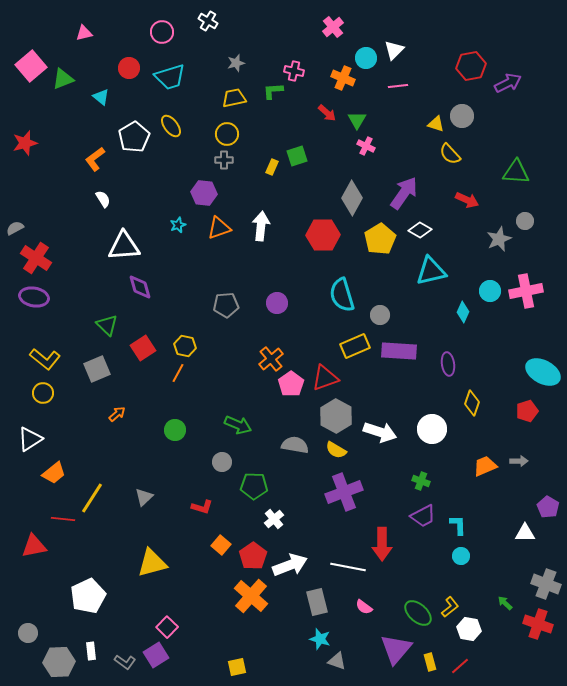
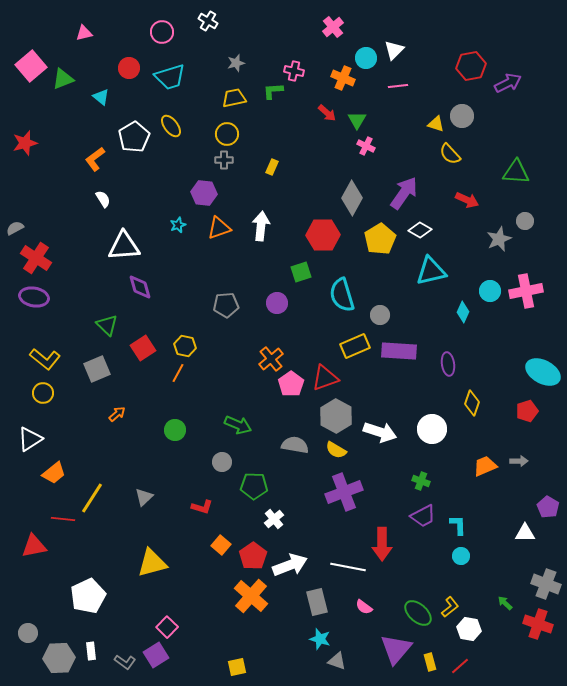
green square at (297, 156): moved 4 px right, 116 px down
gray hexagon at (59, 662): moved 4 px up
